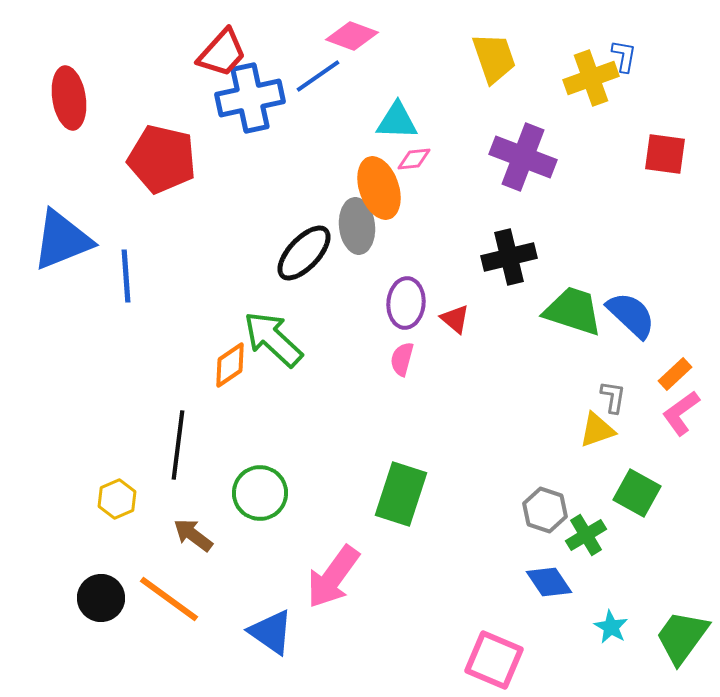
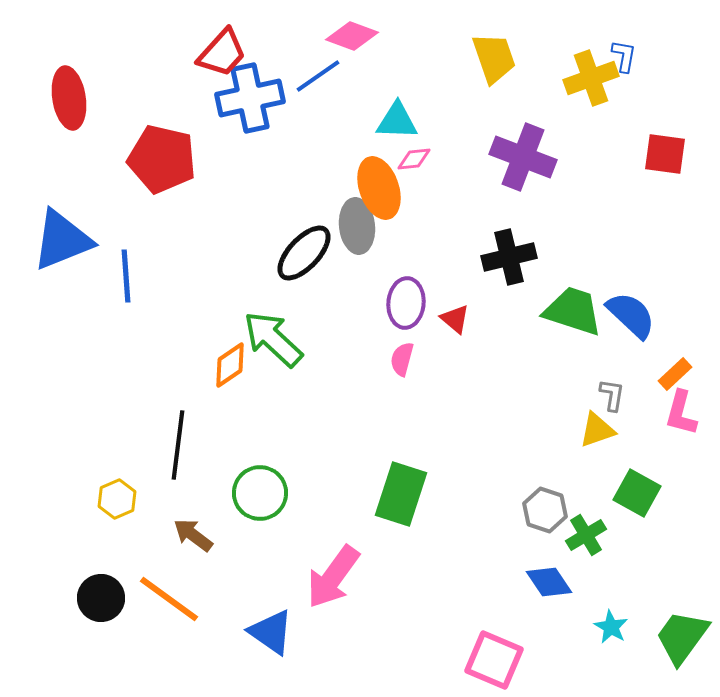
gray L-shape at (613, 397): moved 1 px left, 2 px up
pink L-shape at (681, 413): rotated 39 degrees counterclockwise
